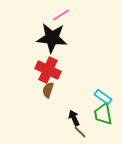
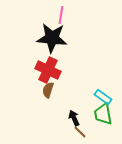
pink line: rotated 48 degrees counterclockwise
